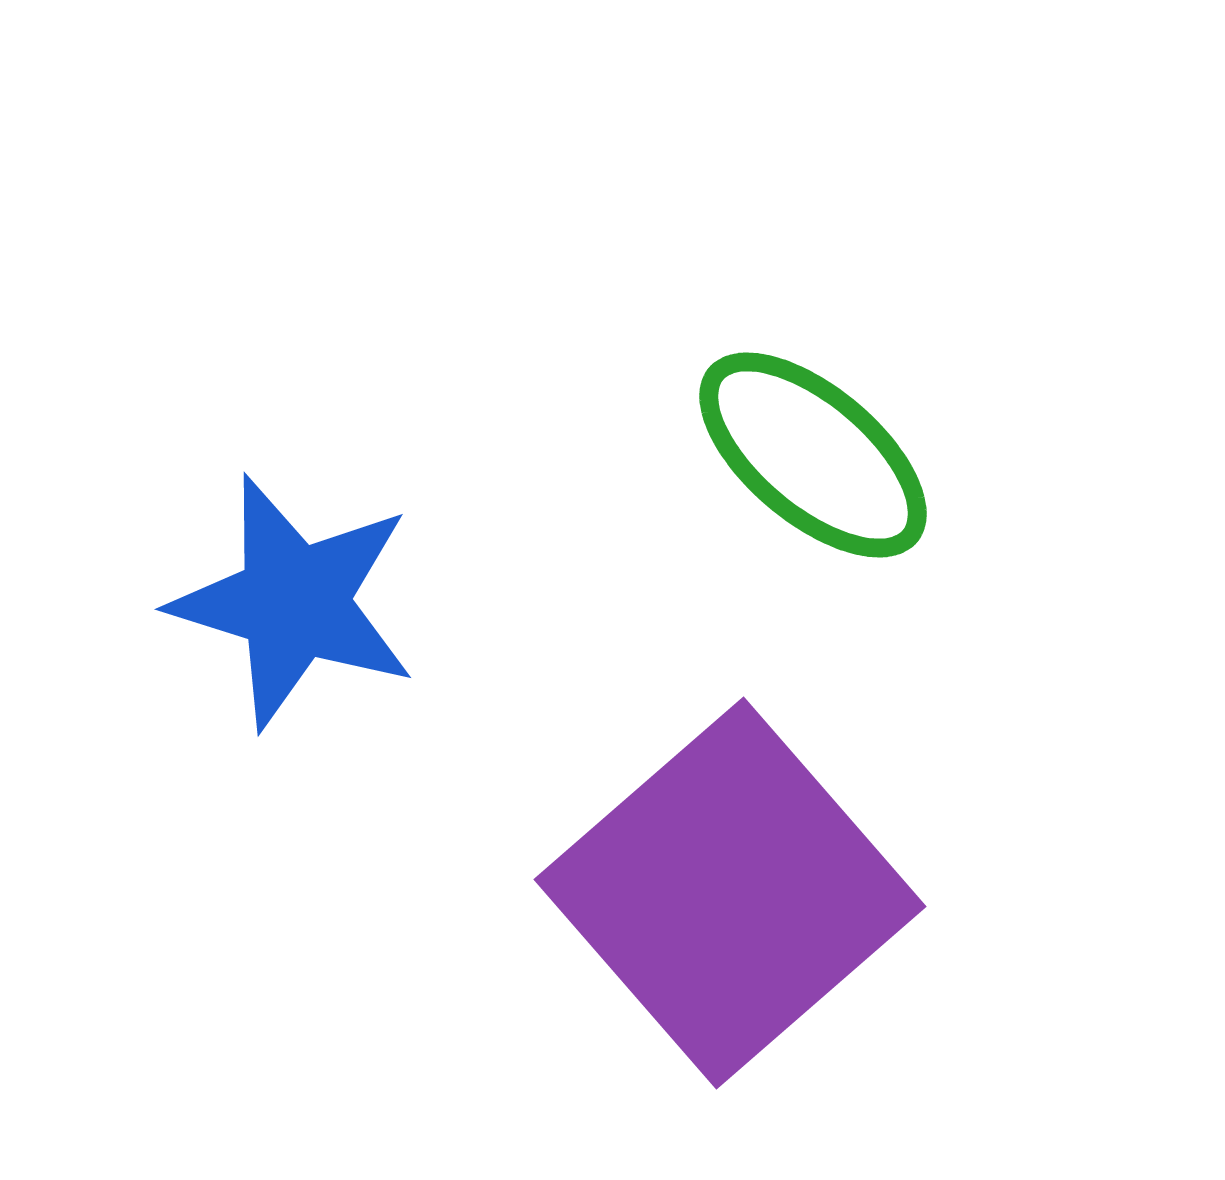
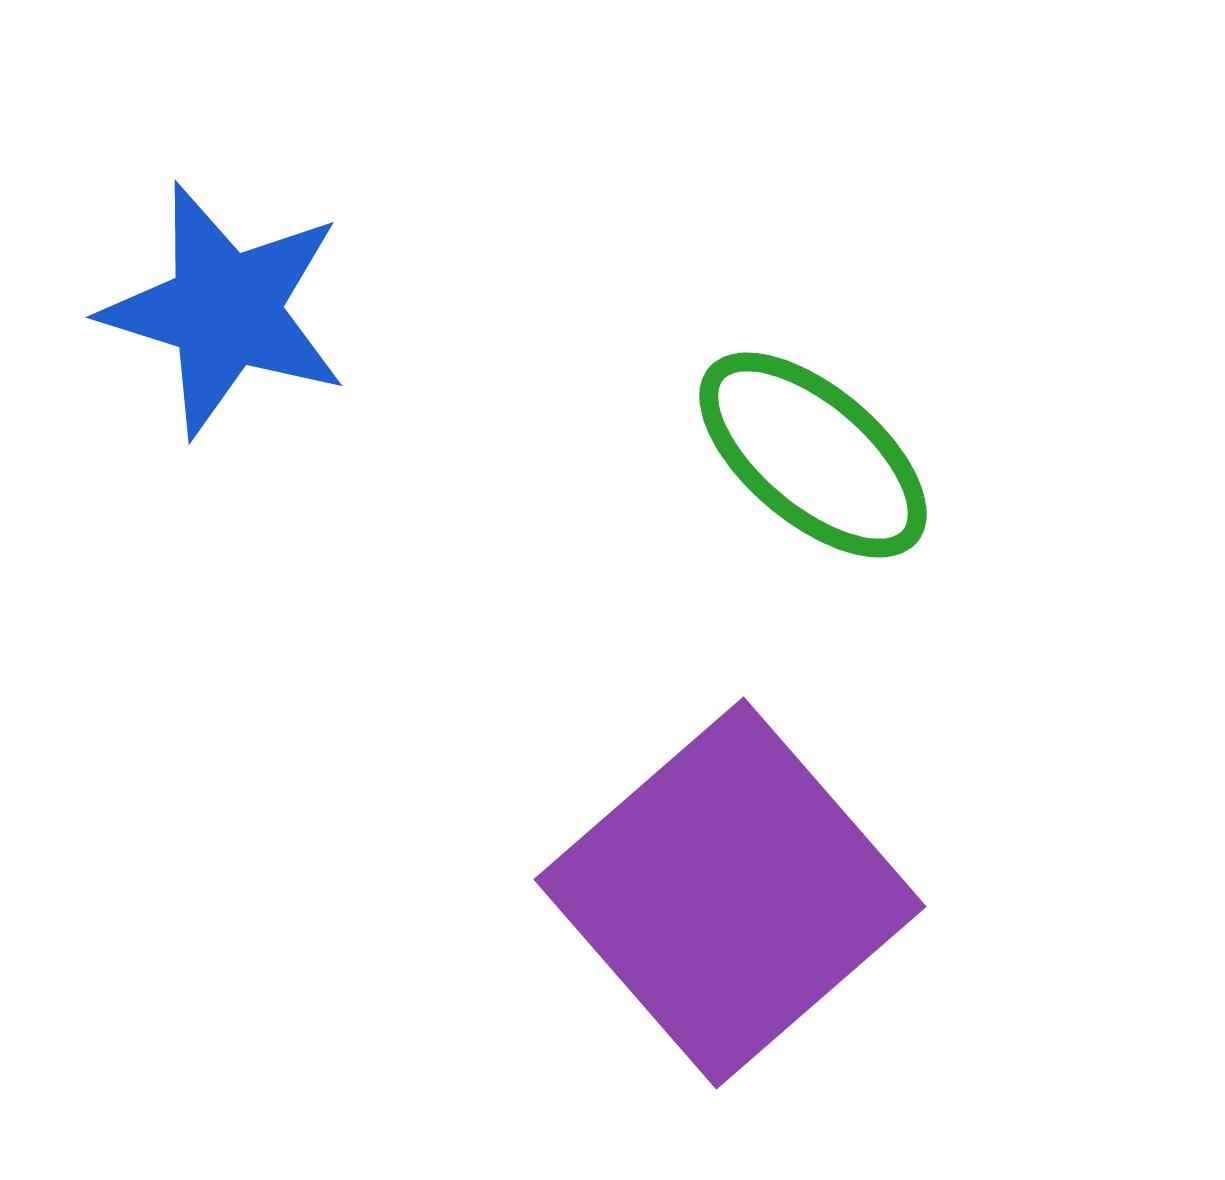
blue star: moved 69 px left, 292 px up
